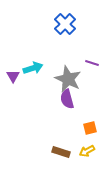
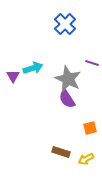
purple semicircle: rotated 18 degrees counterclockwise
yellow arrow: moved 1 px left, 8 px down
